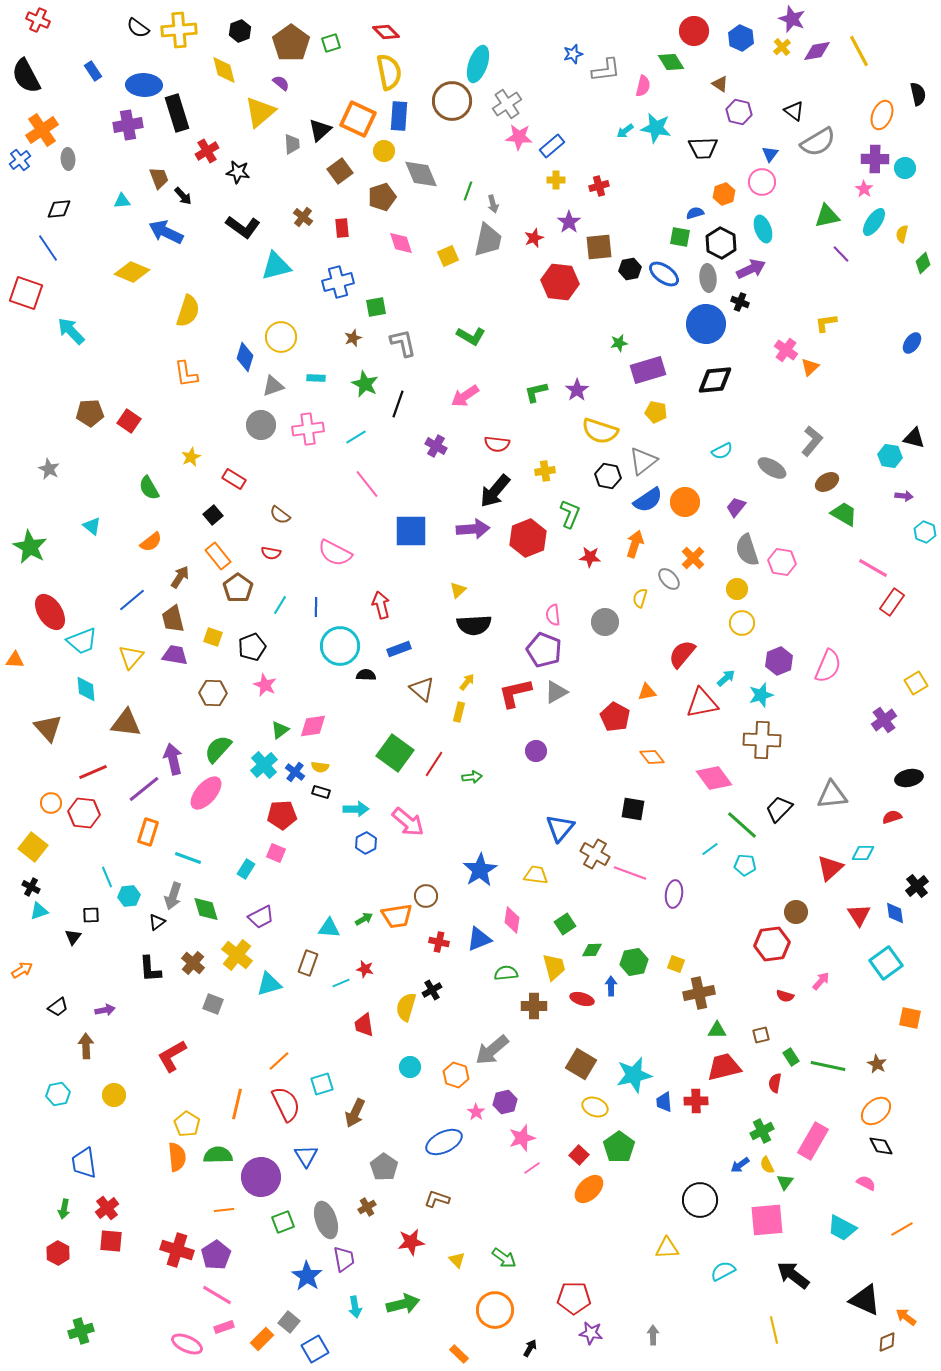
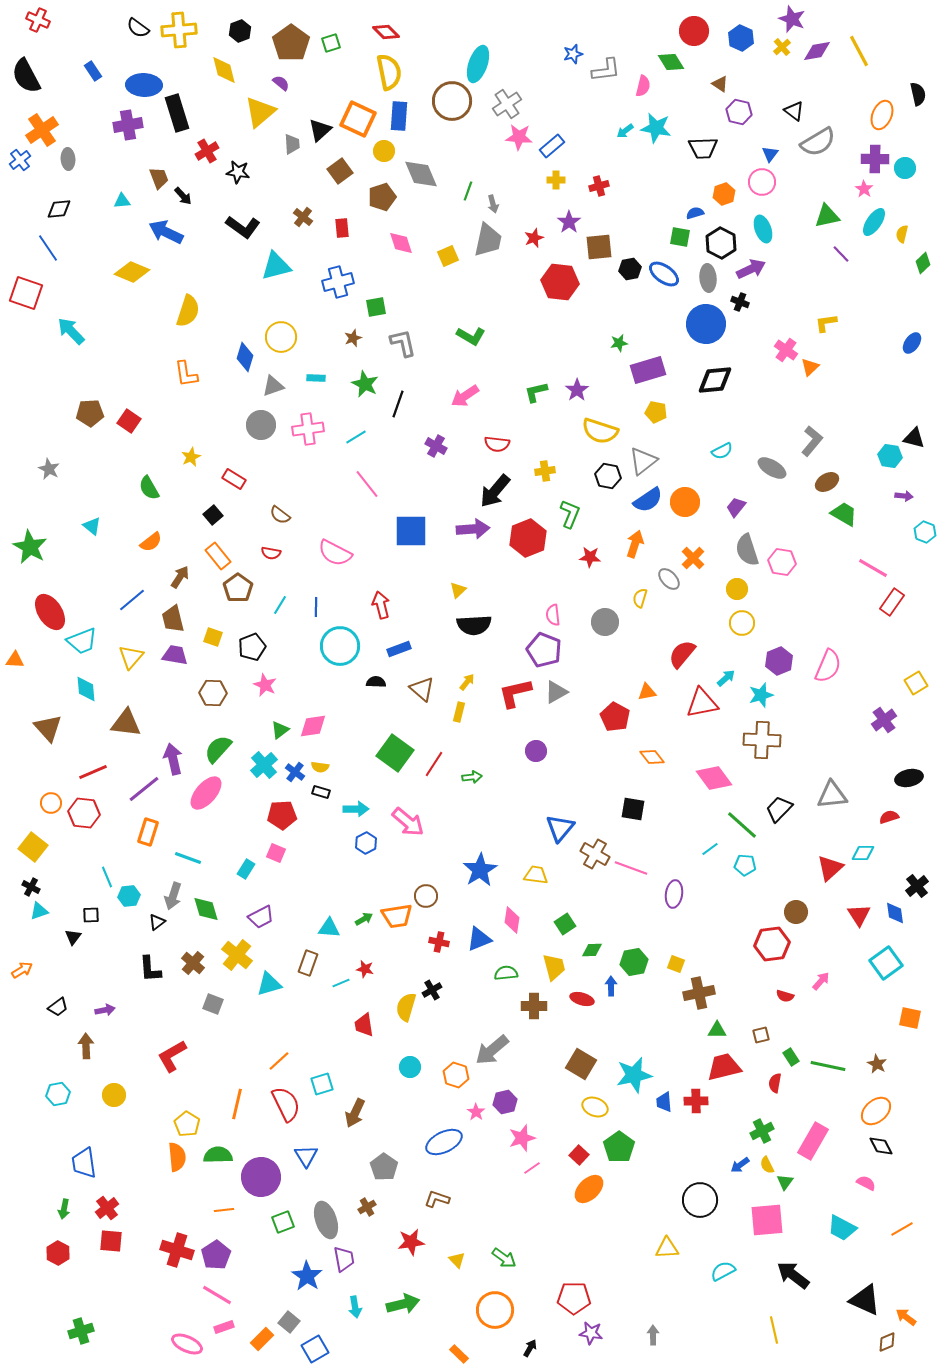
black semicircle at (366, 675): moved 10 px right, 7 px down
red semicircle at (892, 817): moved 3 px left
pink line at (630, 873): moved 1 px right, 5 px up
